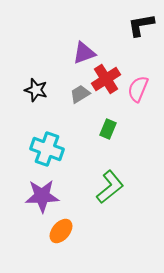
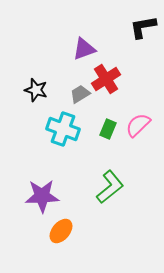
black L-shape: moved 2 px right, 2 px down
purple triangle: moved 4 px up
pink semicircle: moved 36 px down; rotated 24 degrees clockwise
cyan cross: moved 16 px right, 20 px up
